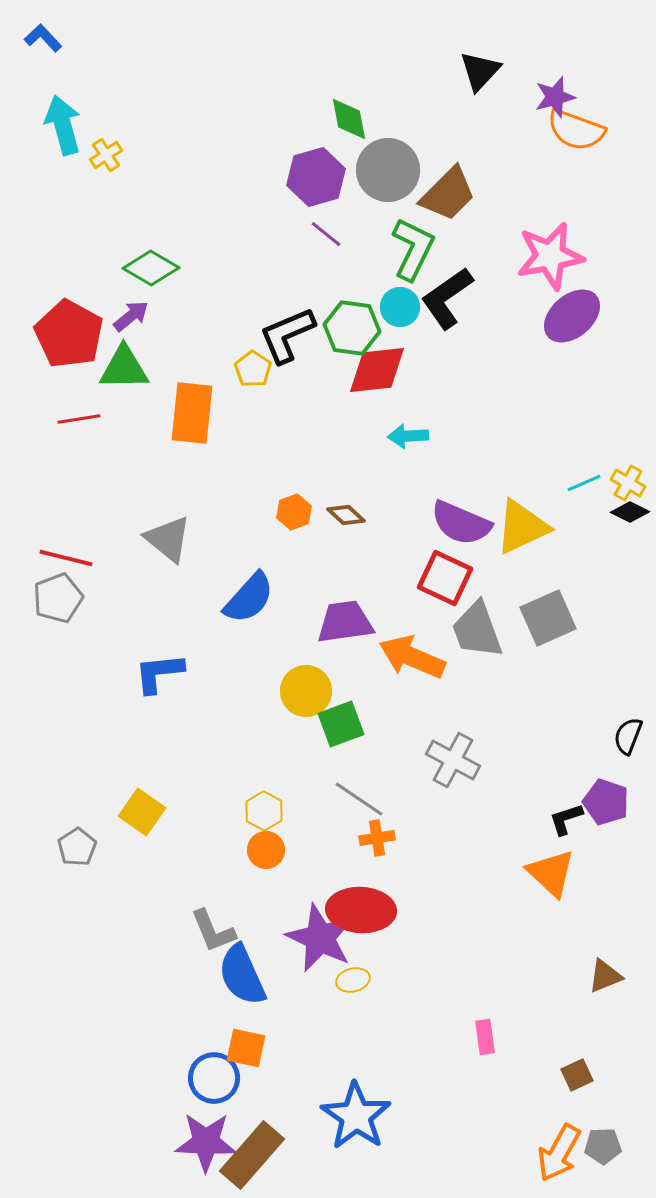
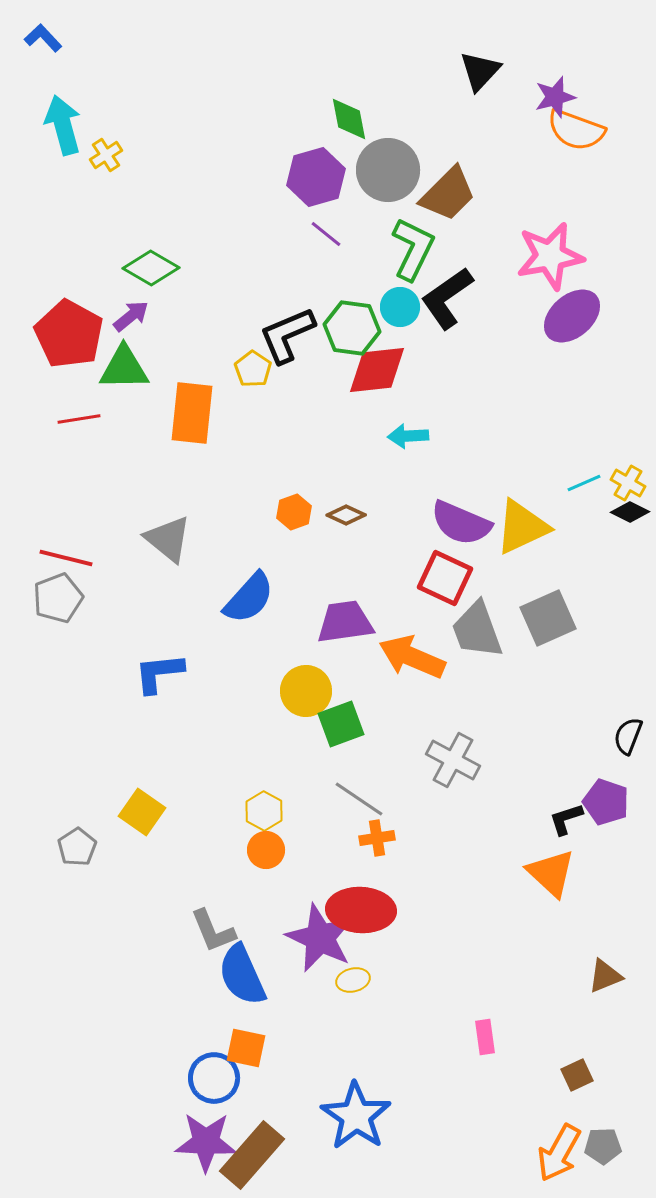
brown diamond at (346, 515): rotated 18 degrees counterclockwise
